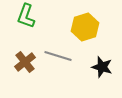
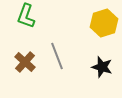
yellow hexagon: moved 19 px right, 4 px up
gray line: moved 1 px left; rotated 52 degrees clockwise
brown cross: rotated 10 degrees counterclockwise
